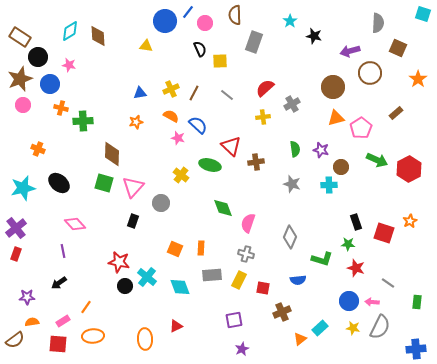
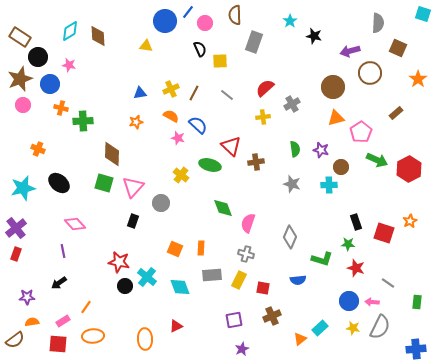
pink pentagon at (361, 128): moved 4 px down
brown cross at (282, 312): moved 10 px left, 4 px down
